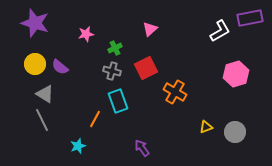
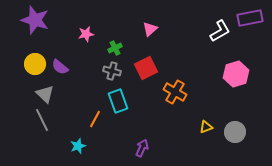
purple star: moved 3 px up
gray triangle: rotated 12 degrees clockwise
purple arrow: rotated 60 degrees clockwise
